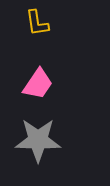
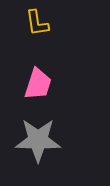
pink trapezoid: rotated 16 degrees counterclockwise
